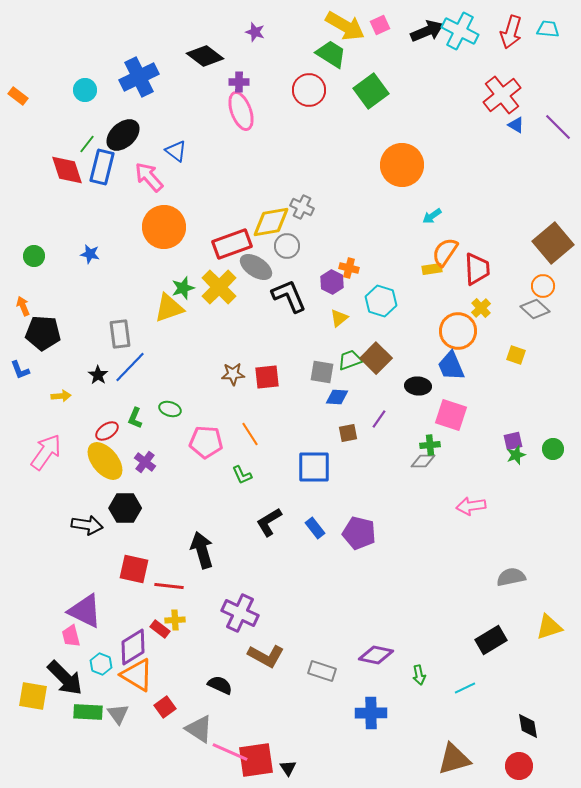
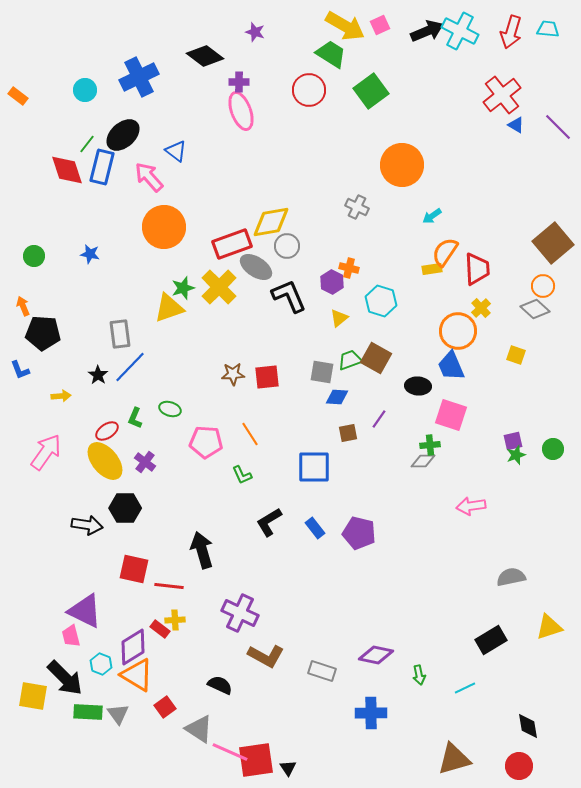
gray cross at (302, 207): moved 55 px right
brown square at (376, 358): rotated 16 degrees counterclockwise
